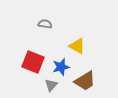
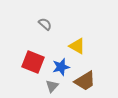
gray semicircle: rotated 32 degrees clockwise
gray triangle: moved 1 px right, 1 px down
